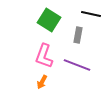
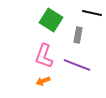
black line: moved 1 px right, 1 px up
green square: moved 2 px right
orange arrow: moved 1 px right, 1 px up; rotated 40 degrees clockwise
